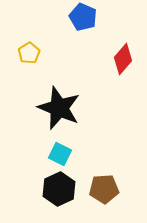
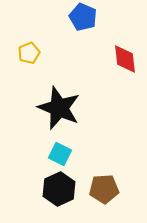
yellow pentagon: rotated 10 degrees clockwise
red diamond: moved 2 px right; rotated 48 degrees counterclockwise
